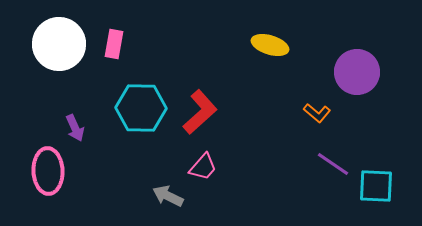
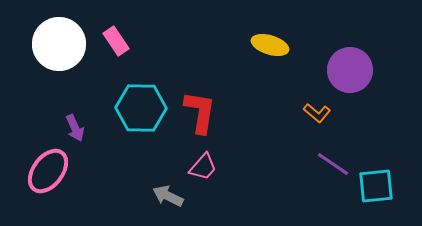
pink rectangle: moved 2 px right, 3 px up; rotated 44 degrees counterclockwise
purple circle: moved 7 px left, 2 px up
red L-shape: rotated 39 degrees counterclockwise
pink ellipse: rotated 39 degrees clockwise
cyan square: rotated 9 degrees counterclockwise
